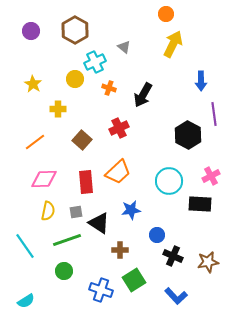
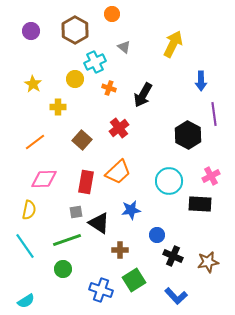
orange circle: moved 54 px left
yellow cross: moved 2 px up
red cross: rotated 12 degrees counterclockwise
red rectangle: rotated 15 degrees clockwise
yellow semicircle: moved 19 px left, 1 px up
green circle: moved 1 px left, 2 px up
